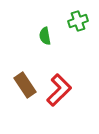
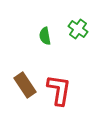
green cross: moved 8 px down; rotated 36 degrees counterclockwise
red L-shape: rotated 36 degrees counterclockwise
